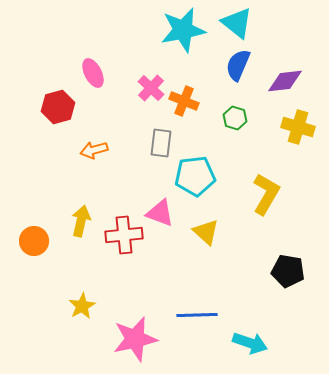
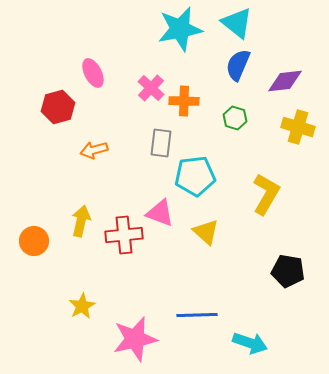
cyan star: moved 3 px left, 1 px up
orange cross: rotated 20 degrees counterclockwise
